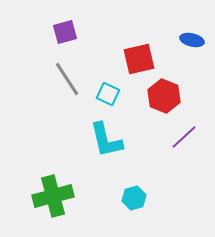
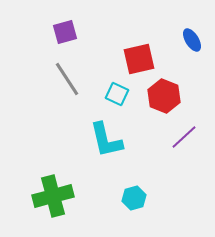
blue ellipse: rotated 45 degrees clockwise
cyan square: moved 9 px right
